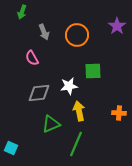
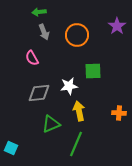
green arrow: moved 17 px right; rotated 64 degrees clockwise
